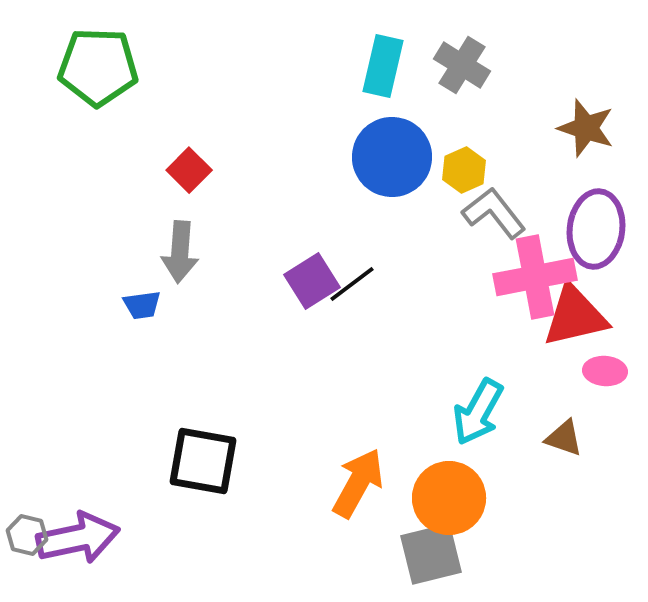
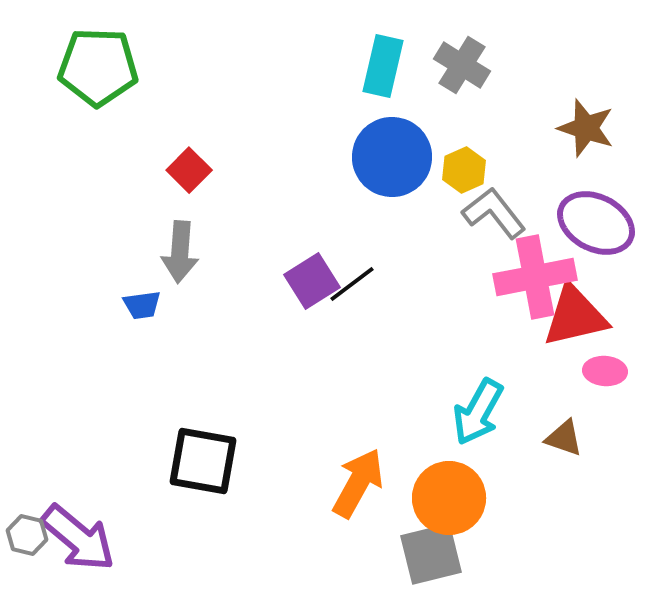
purple ellipse: moved 6 px up; rotated 70 degrees counterclockwise
purple arrow: rotated 52 degrees clockwise
